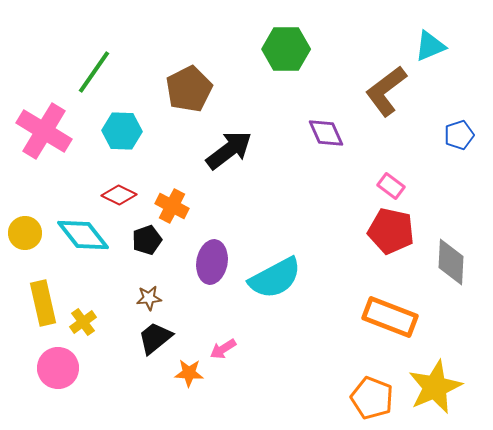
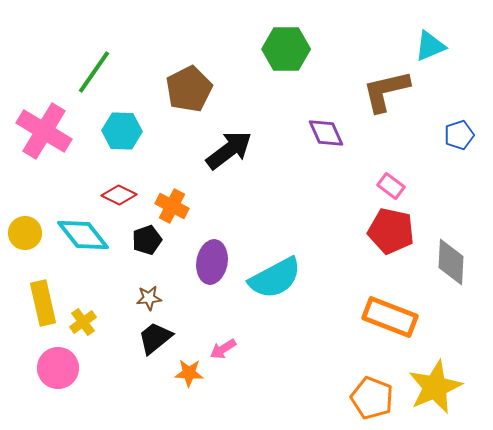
brown L-shape: rotated 24 degrees clockwise
